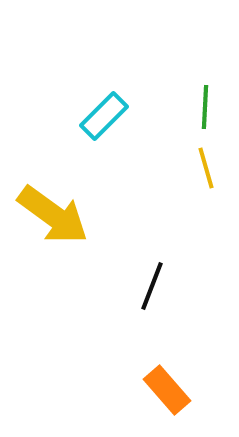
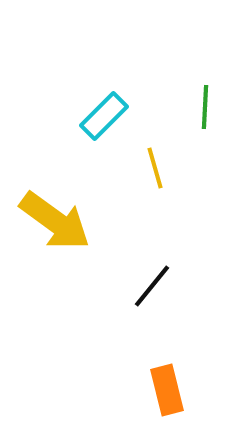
yellow line: moved 51 px left
yellow arrow: moved 2 px right, 6 px down
black line: rotated 18 degrees clockwise
orange rectangle: rotated 27 degrees clockwise
